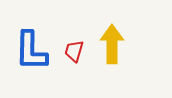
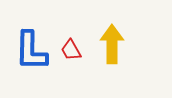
red trapezoid: moved 3 px left, 1 px up; rotated 45 degrees counterclockwise
